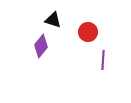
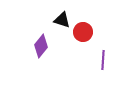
black triangle: moved 9 px right
red circle: moved 5 px left
